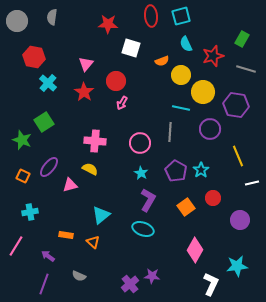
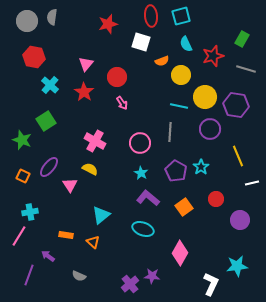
gray circle at (17, 21): moved 10 px right
red star at (108, 24): rotated 18 degrees counterclockwise
white square at (131, 48): moved 10 px right, 6 px up
red circle at (116, 81): moved 1 px right, 4 px up
cyan cross at (48, 83): moved 2 px right, 2 px down
yellow circle at (203, 92): moved 2 px right, 5 px down
pink arrow at (122, 103): rotated 64 degrees counterclockwise
cyan line at (181, 108): moved 2 px left, 2 px up
green square at (44, 122): moved 2 px right, 1 px up
pink cross at (95, 141): rotated 25 degrees clockwise
cyan star at (201, 170): moved 3 px up
pink triangle at (70, 185): rotated 49 degrees counterclockwise
red circle at (213, 198): moved 3 px right, 1 px down
purple L-shape at (148, 200): moved 2 px up; rotated 80 degrees counterclockwise
orange square at (186, 207): moved 2 px left
pink line at (16, 246): moved 3 px right, 10 px up
pink diamond at (195, 250): moved 15 px left, 3 px down
purple line at (44, 284): moved 15 px left, 9 px up
